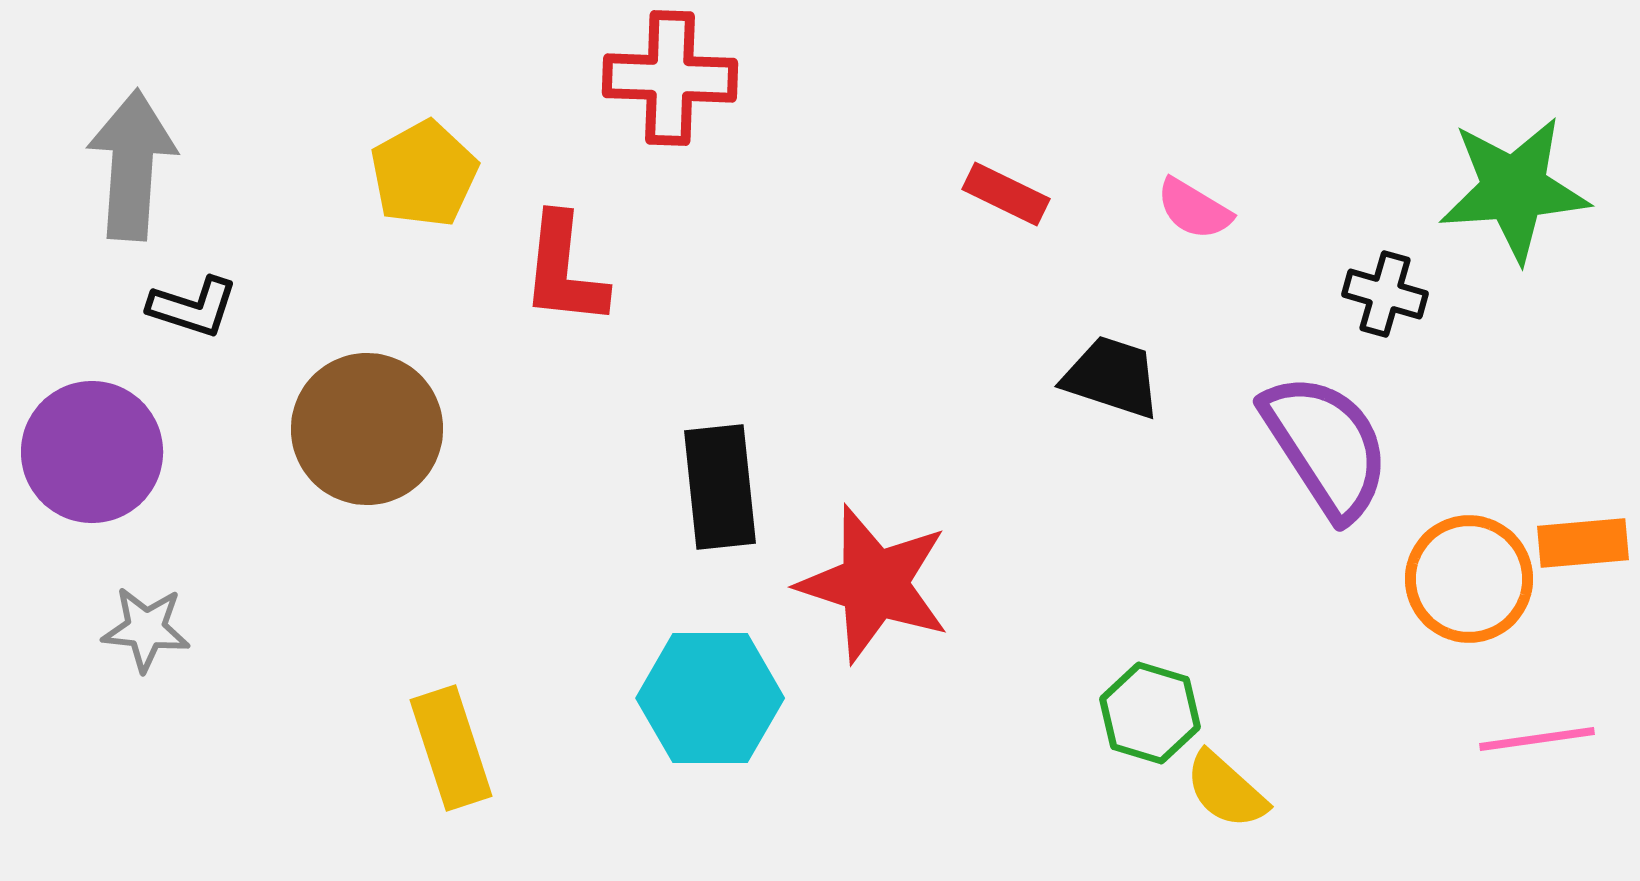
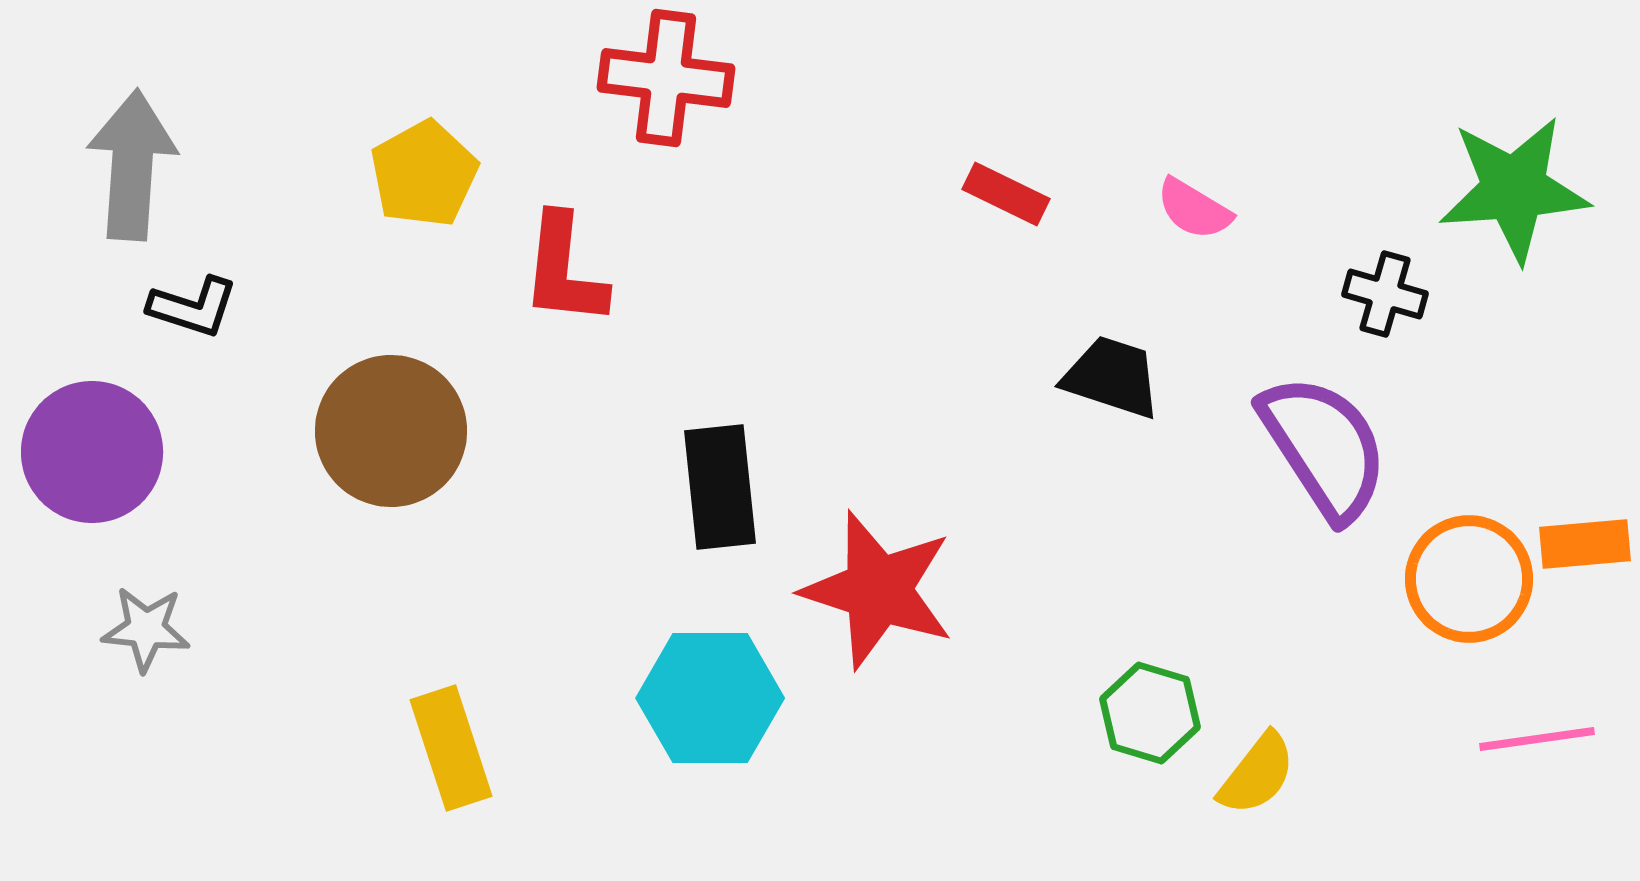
red cross: moved 4 px left; rotated 5 degrees clockwise
brown circle: moved 24 px right, 2 px down
purple semicircle: moved 2 px left, 1 px down
orange rectangle: moved 2 px right, 1 px down
red star: moved 4 px right, 6 px down
yellow semicircle: moved 31 px right, 16 px up; rotated 94 degrees counterclockwise
